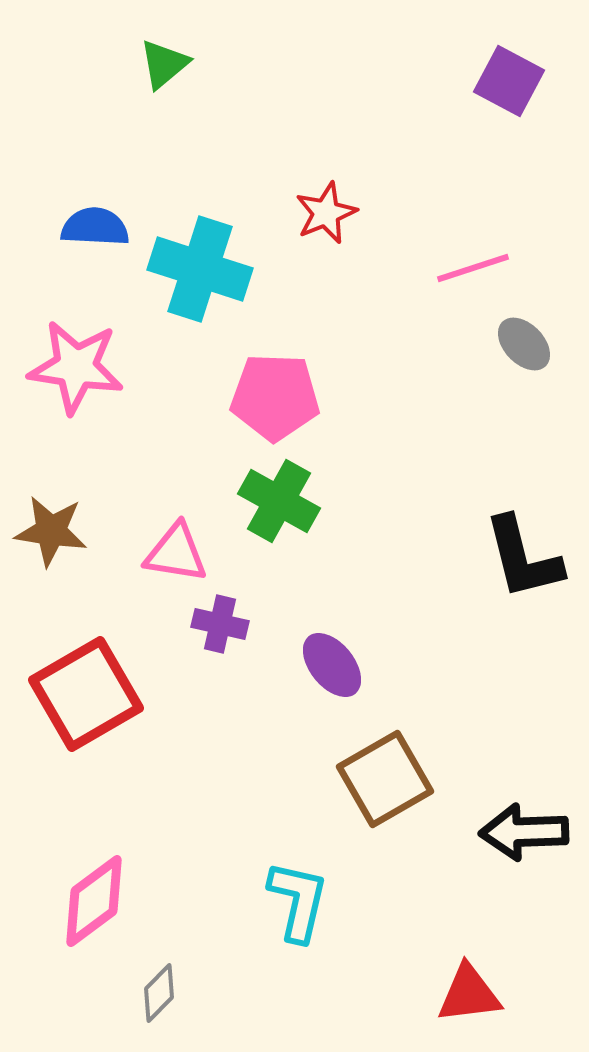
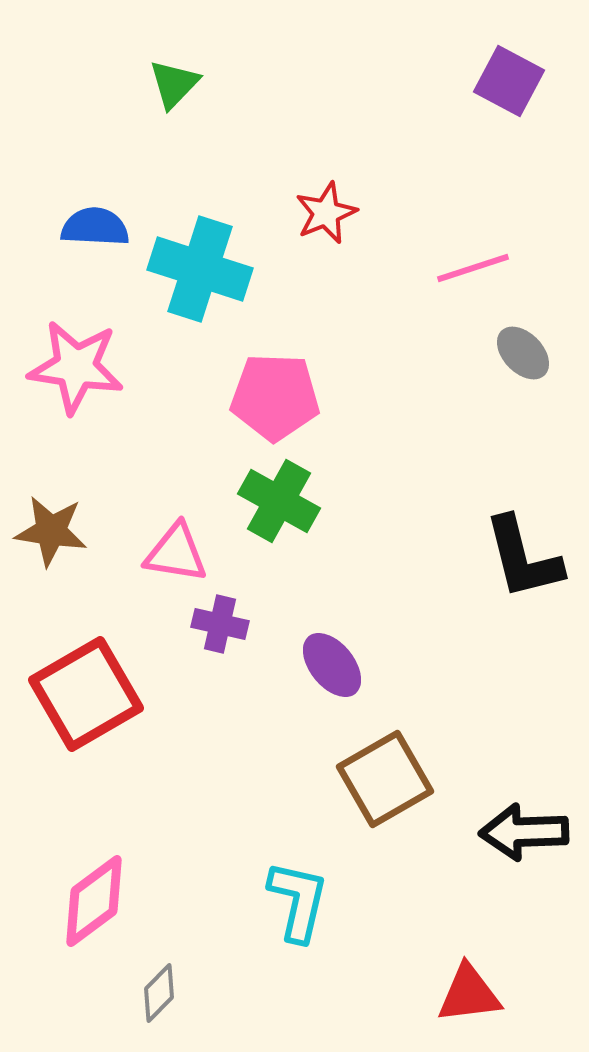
green triangle: moved 10 px right, 20 px down; rotated 6 degrees counterclockwise
gray ellipse: moved 1 px left, 9 px down
